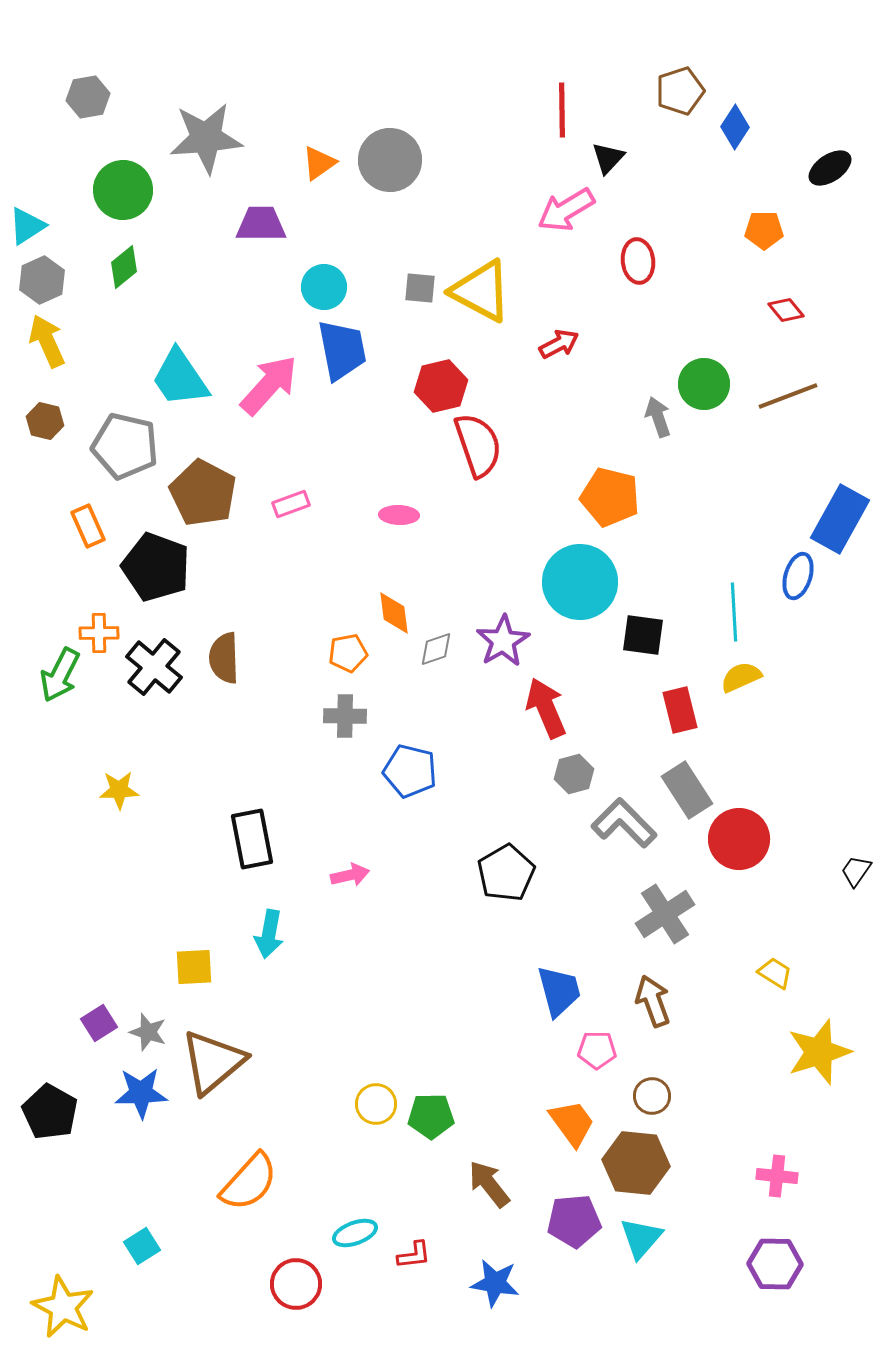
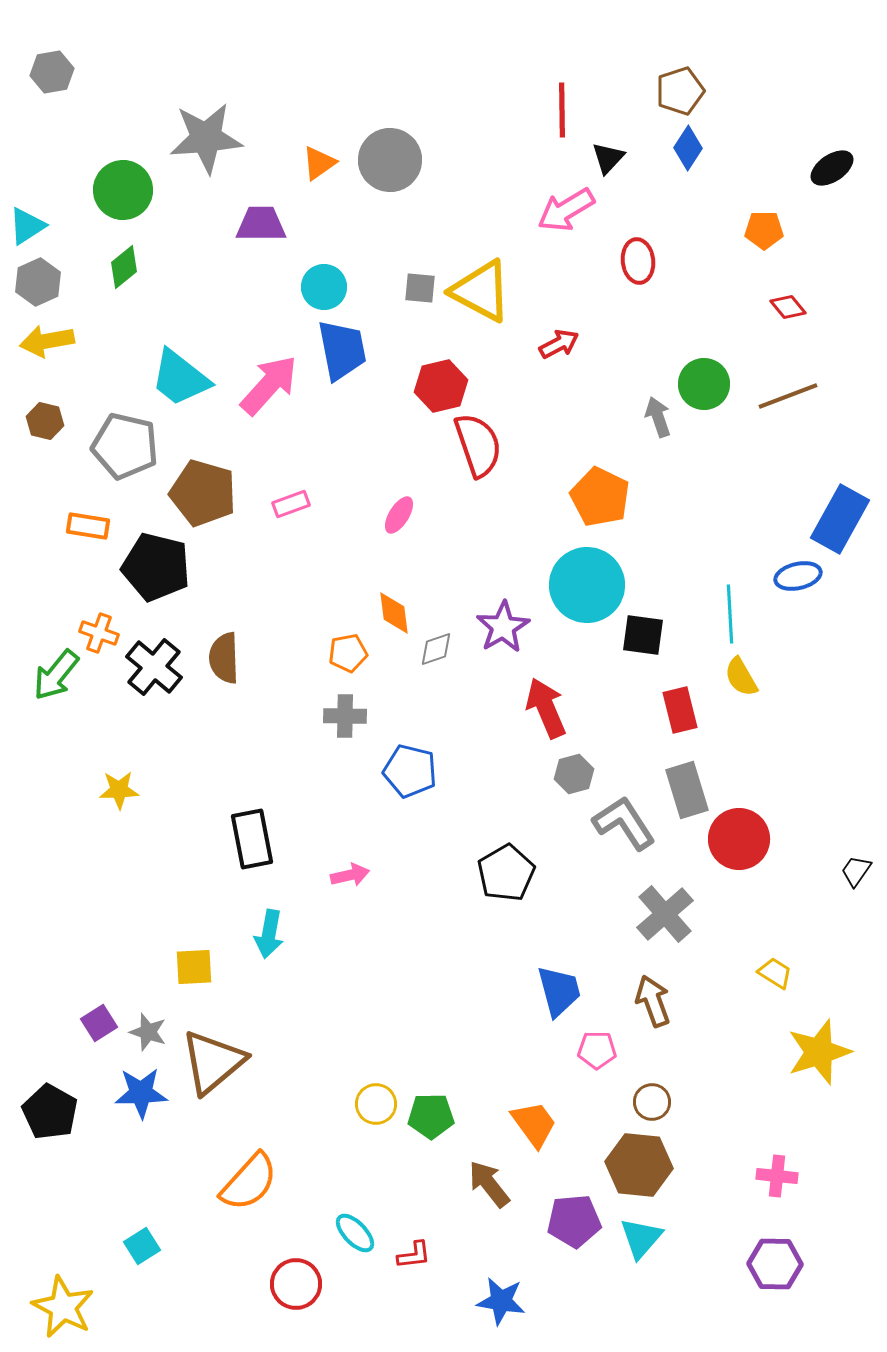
gray hexagon at (88, 97): moved 36 px left, 25 px up
blue diamond at (735, 127): moved 47 px left, 21 px down
black ellipse at (830, 168): moved 2 px right
gray hexagon at (42, 280): moved 4 px left, 2 px down
red diamond at (786, 310): moved 2 px right, 3 px up
yellow arrow at (47, 341): rotated 76 degrees counterclockwise
cyan trapezoid at (180, 378): rotated 18 degrees counterclockwise
brown pentagon at (203, 493): rotated 12 degrees counterclockwise
orange pentagon at (610, 497): moved 10 px left; rotated 12 degrees clockwise
pink ellipse at (399, 515): rotated 60 degrees counterclockwise
orange rectangle at (88, 526): rotated 57 degrees counterclockwise
black pentagon at (156, 567): rotated 6 degrees counterclockwise
blue ellipse at (798, 576): rotated 60 degrees clockwise
cyan circle at (580, 582): moved 7 px right, 3 px down
cyan line at (734, 612): moved 4 px left, 2 px down
orange cross at (99, 633): rotated 21 degrees clockwise
purple star at (503, 641): moved 14 px up
green arrow at (60, 675): moved 4 px left; rotated 12 degrees clockwise
yellow semicircle at (741, 677): rotated 96 degrees counterclockwise
gray rectangle at (687, 790): rotated 16 degrees clockwise
gray L-shape at (624, 823): rotated 12 degrees clockwise
gray cross at (665, 914): rotated 8 degrees counterclockwise
brown circle at (652, 1096): moved 6 px down
orange trapezoid at (572, 1123): moved 38 px left, 1 px down
brown hexagon at (636, 1163): moved 3 px right, 2 px down
cyan ellipse at (355, 1233): rotated 66 degrees clockwise
blue star at (495, 1283): moved 6 px right, 18 px down
